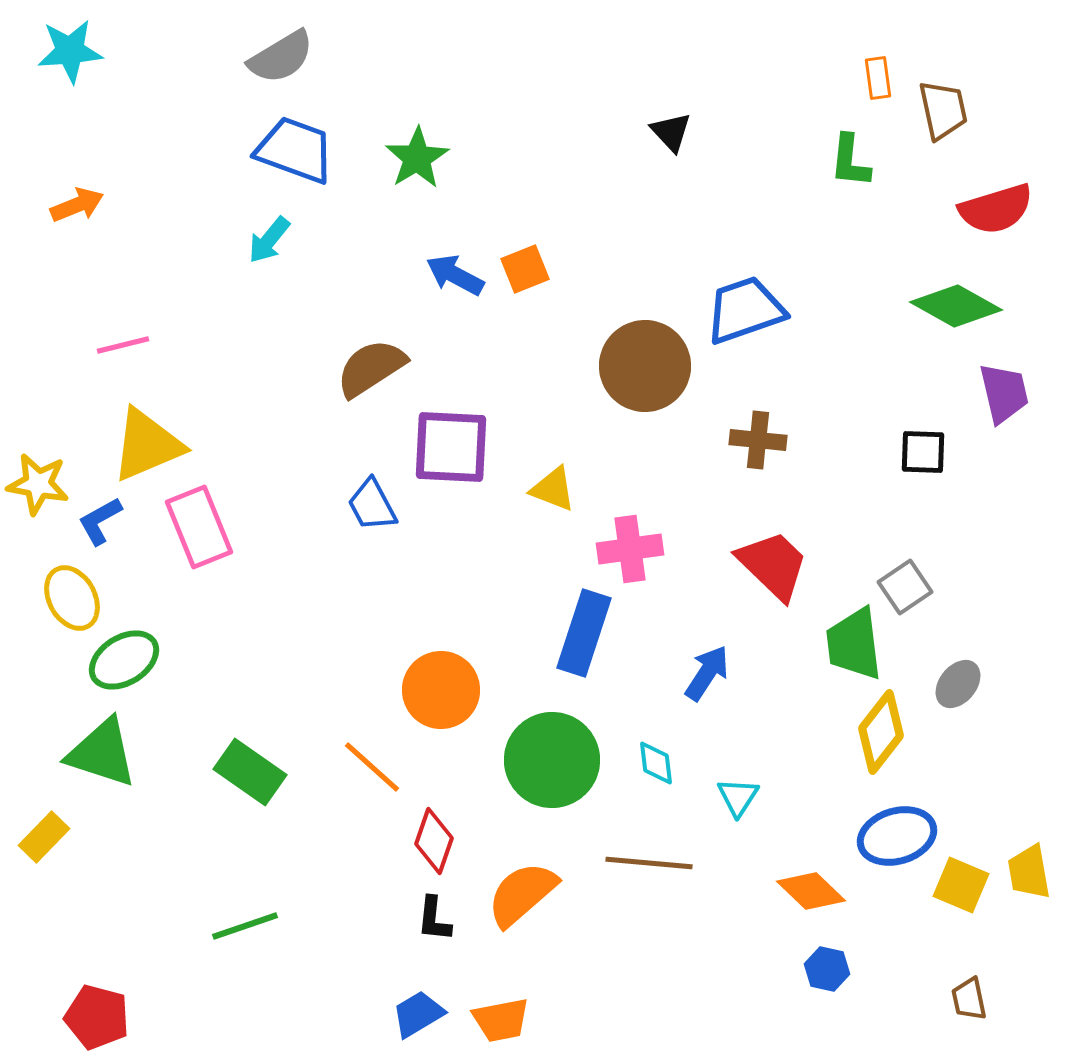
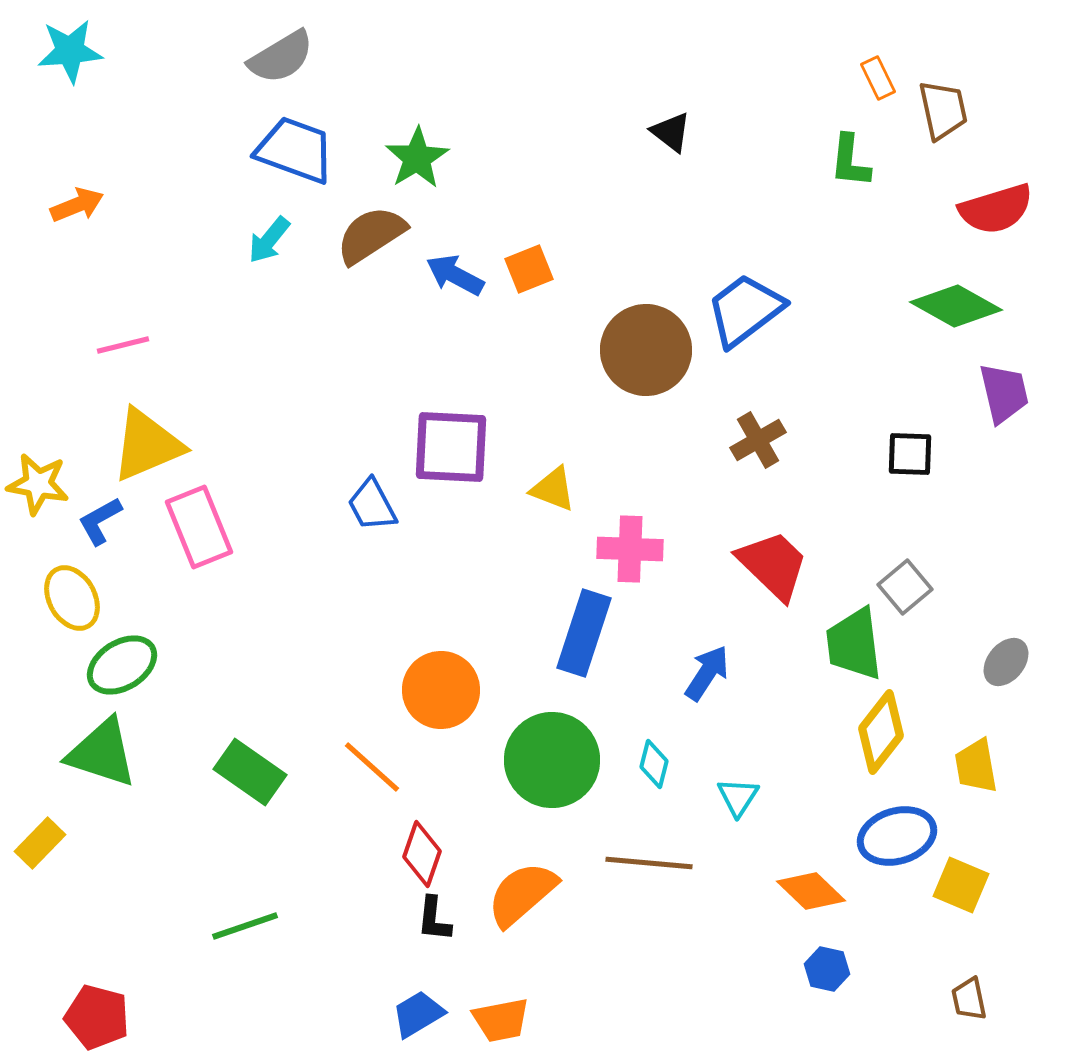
orange rectangle at (878, 78): rotated 18 degrees counterclockwise
black triangle at (671, 132): rotated 9 degrees counterclockwise
orange square at (525, 269): moved 4 px right
blue trapezoid at (745, 310): rotated 18 degrees counterclockwise
brown circle at (645, 366): moved 1 px right, 16 px up
brown semicircle at (371, 368): moved 133 px up
brown cross at (758, 440): rotated 36 degrees counterclockwise
black square at (923, 452): moved 13 px left, 2 px down
pink cross at (630, 549): rotated 10 degrees clockwise
gray square at (905, 587): rotated 6 degrees counterclockwise
green ellipse at (124, 660): moved 2 px left, 5 px down
gray ellipse at (958, 684): moved 48 px right, 22 px up
cyan diamond at (656, 763): moved 2 px left, 1 px down; rotated 21 degrees clockwise
yellow rectangle at (44, 837): moved 4 px left, 6 px down
red diamond at (434, 841): moved 12 px left, 13 px down
yellow trapezoid at (1029, 872): moved 53 px left, 106 px up
